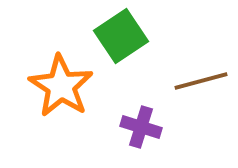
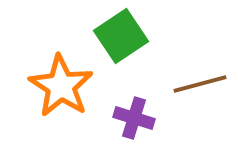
brown line: moved 1 px left, 3 px down
purple cross: moved 7 px left, 9 px up
